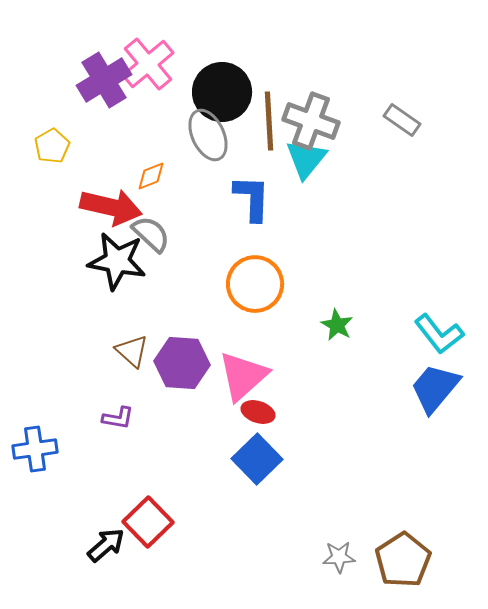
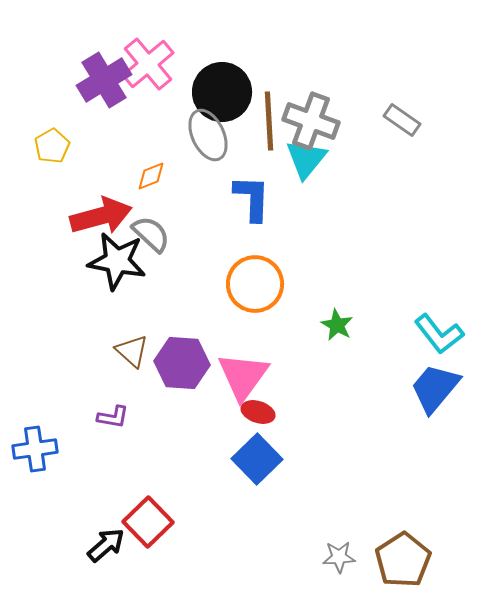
red arrow: moved 10 px left, 9 px down; rotated 28 degrees counterclockwise
pink triangle: rotated 12 degrees counterclockwise
purple L-shape: moved 5 px left, 1 px up
